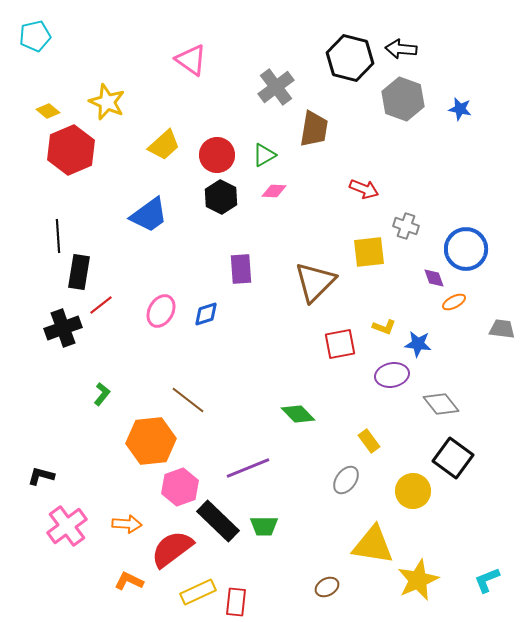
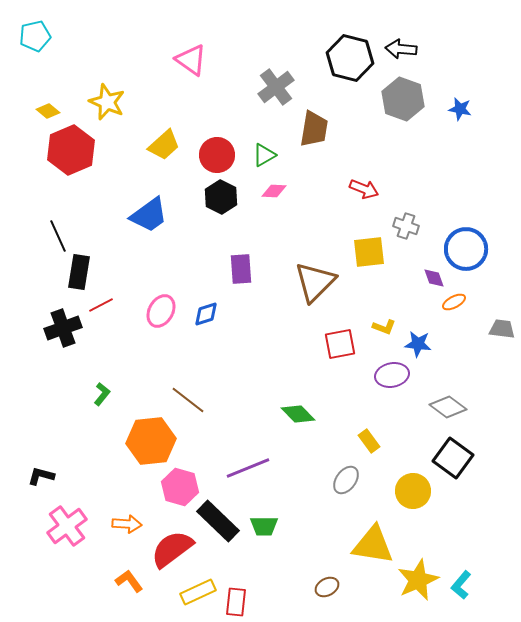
black line at (58, 236): rotated 20 degrees counterclockwise
red line at (101, 305): rotated 10 degrees clockwise
gray diamond at (441, 404): moved 7 px right, 3 px down; rotated 15 degrees counterclockwise
pink hexagon at (180, 487): rotated 24 degrees counterclockwise
cyan L-shape at (487, 580): moved 26 px left, 5 px down; rotated 28 degrees counterclockwise
orange L-shape at (129, 581): rotated 28 degrees clockwise
